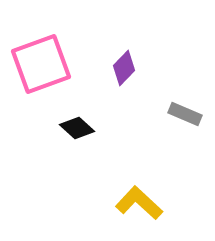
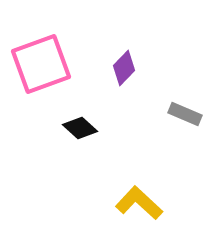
black diamond: moved 3 px right
